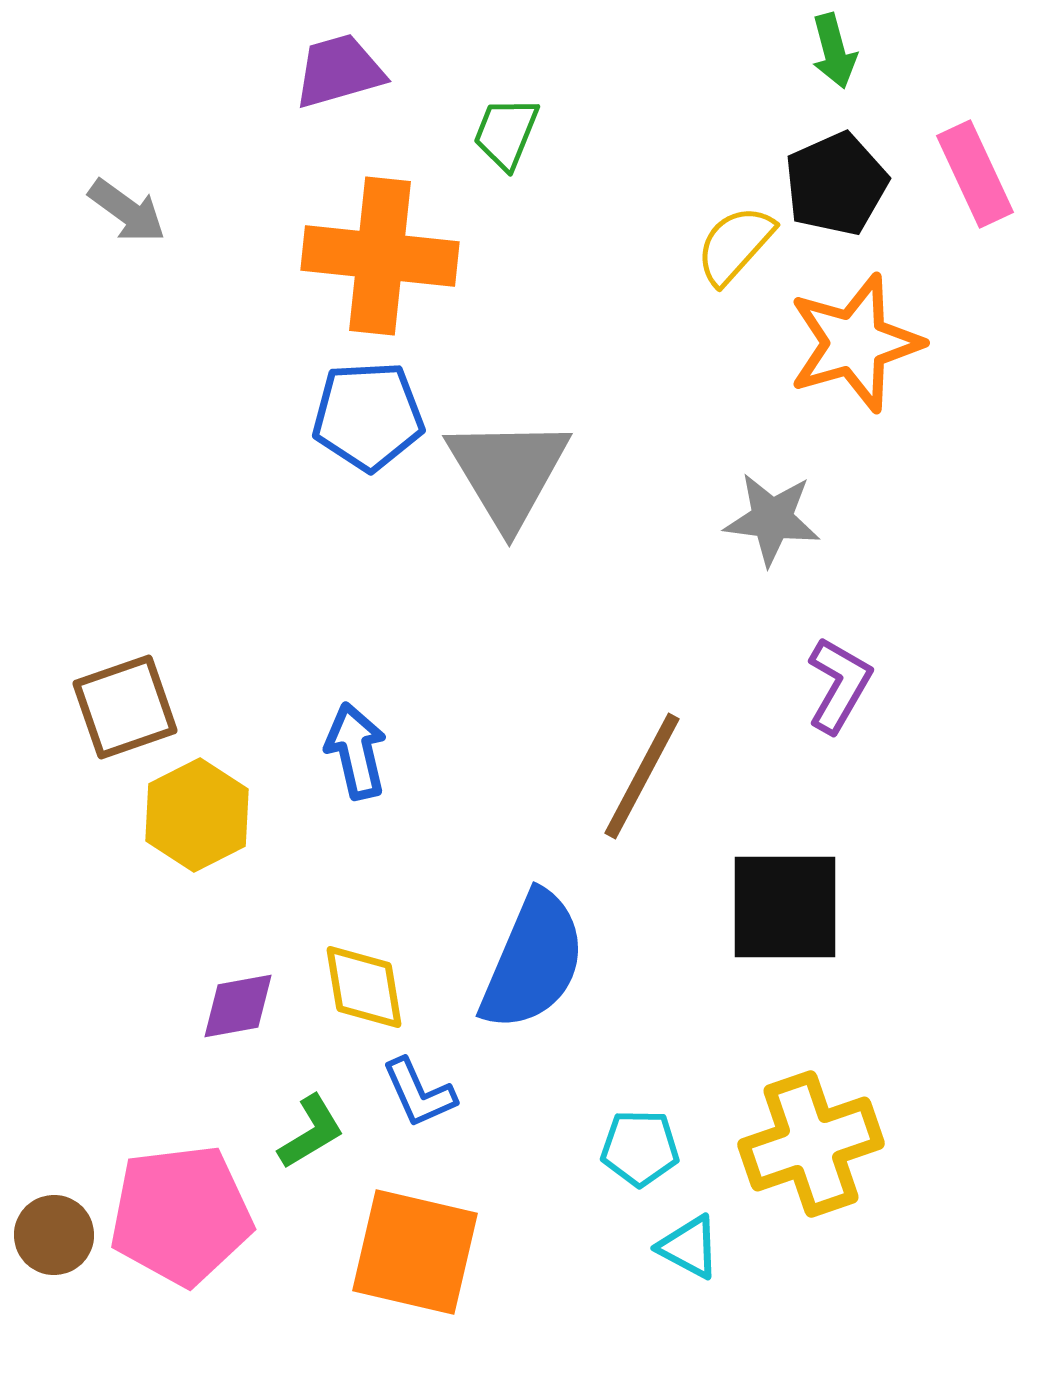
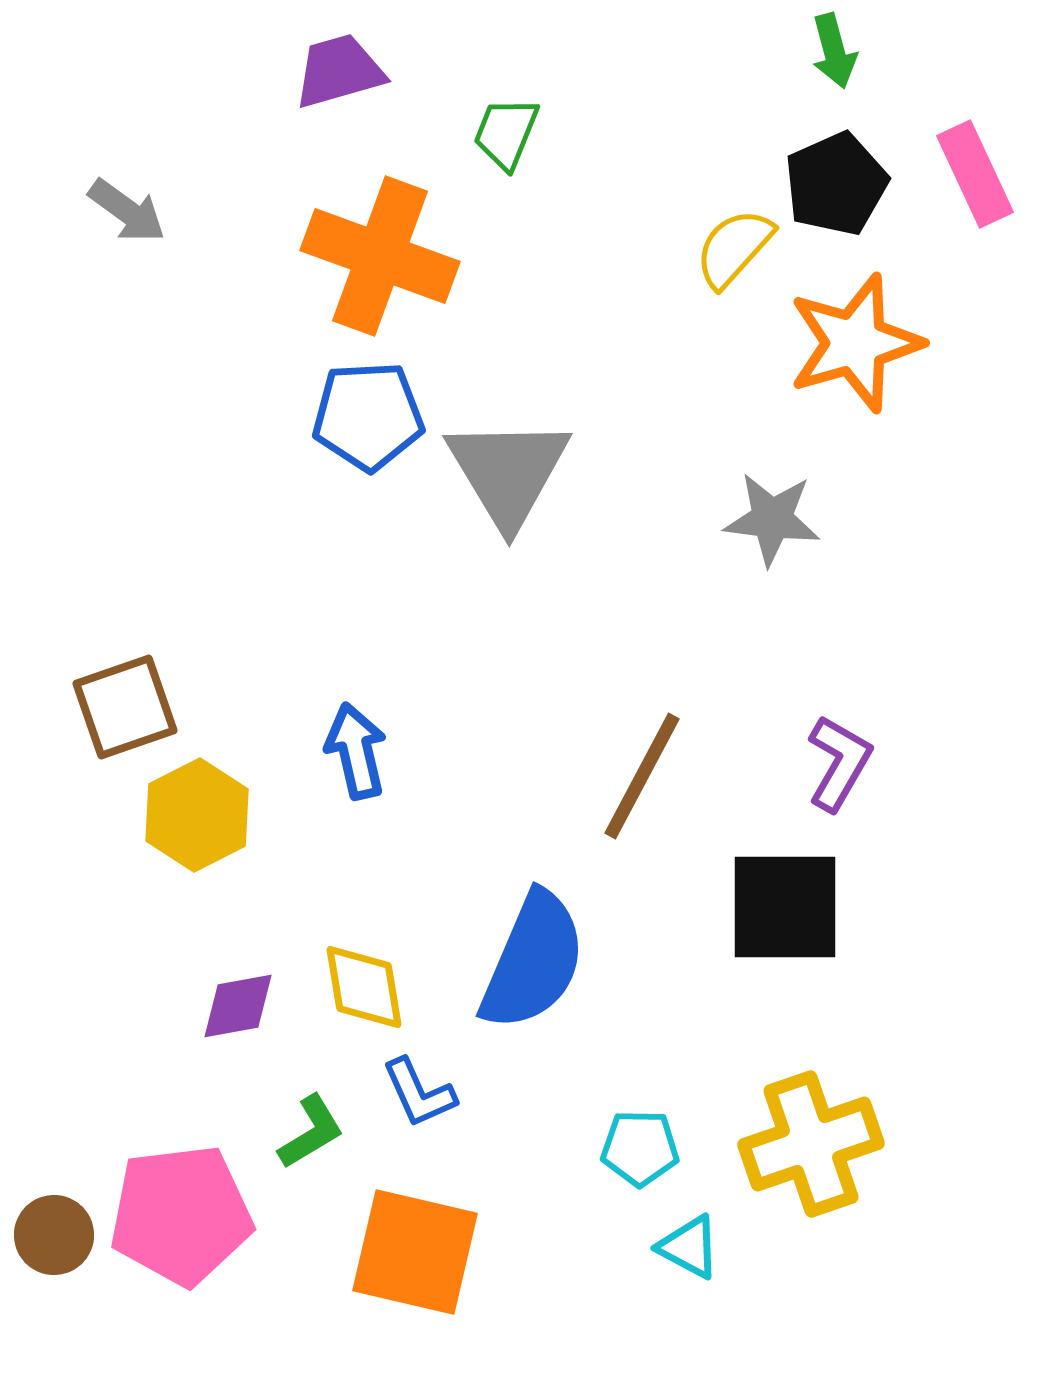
yellow semicircle: moved 1 px left, 3 px down
orange cross: rotated 14 degrees clockwise
purple L-shape: moved 78 px down
